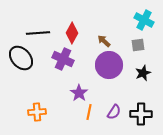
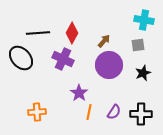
cyan cross: rotated 18 degrees counterclockwise
brown arrow: rotated 88 degrees clockwise
